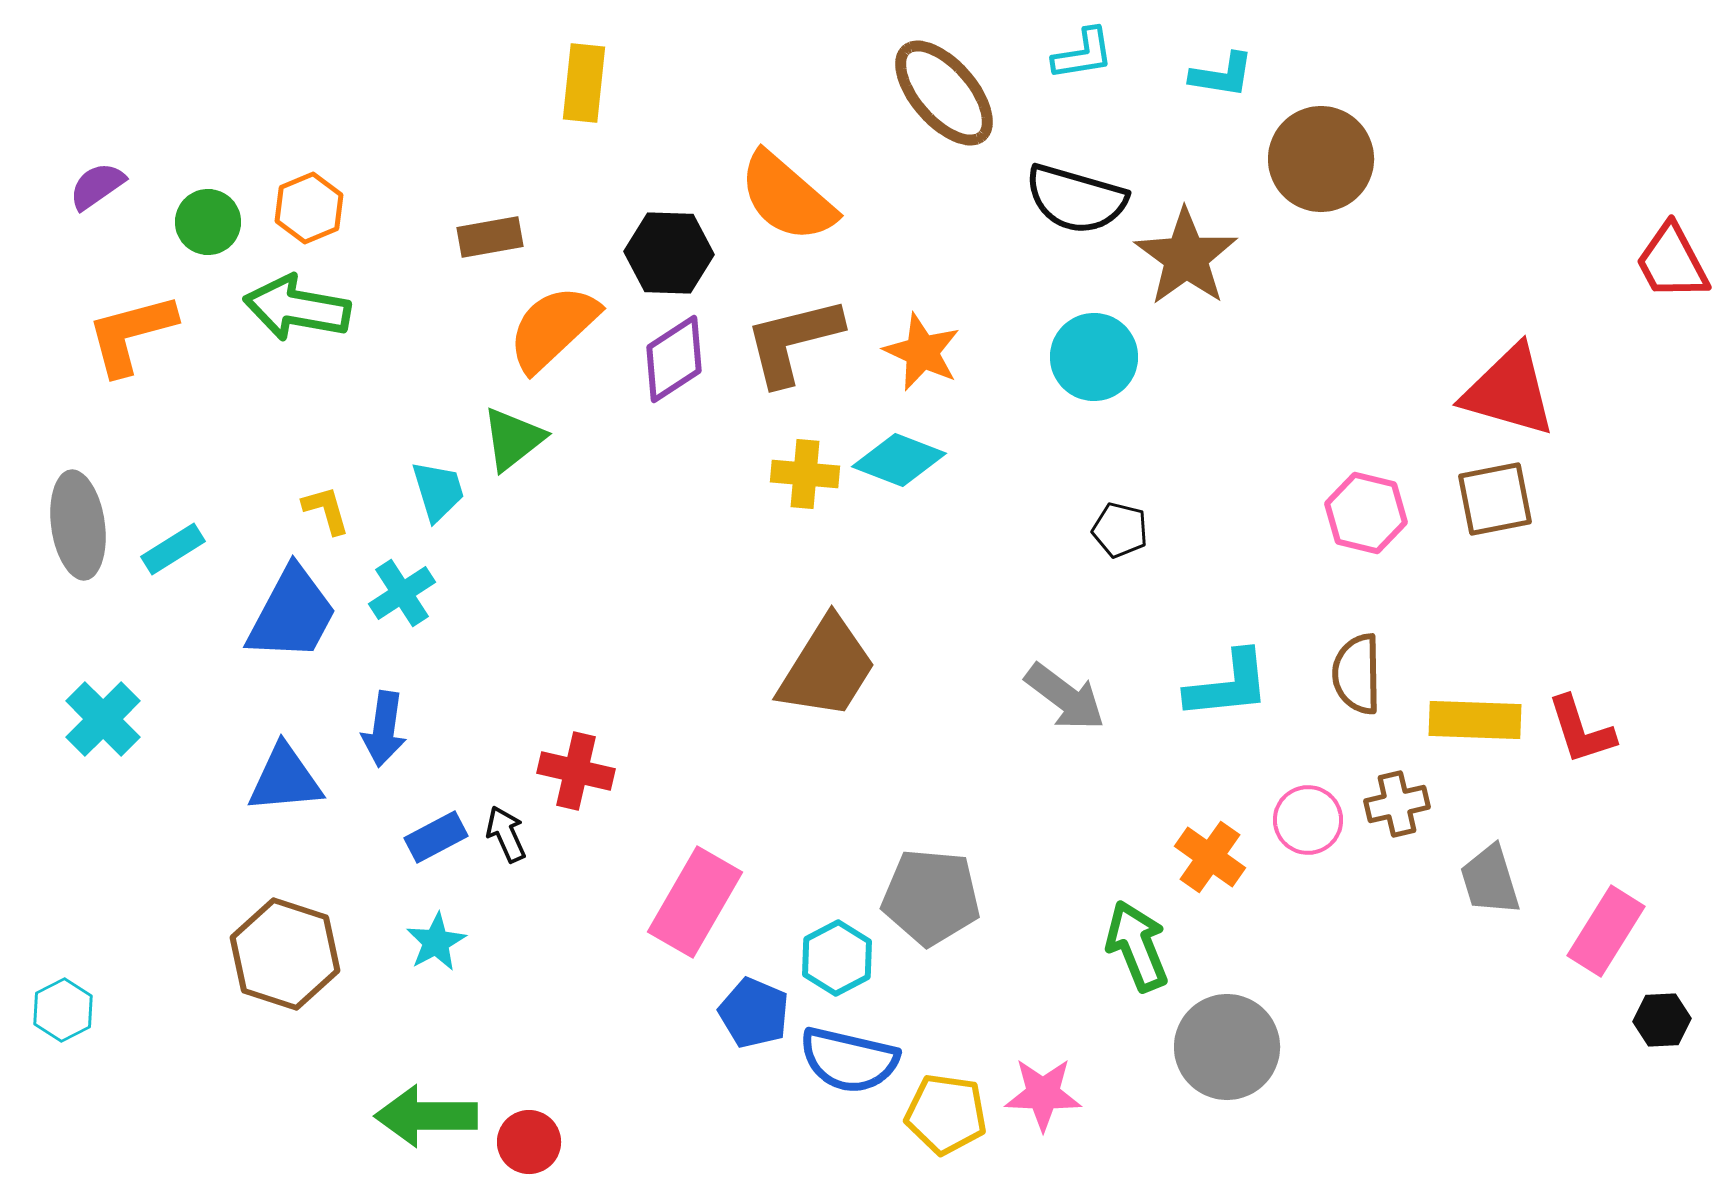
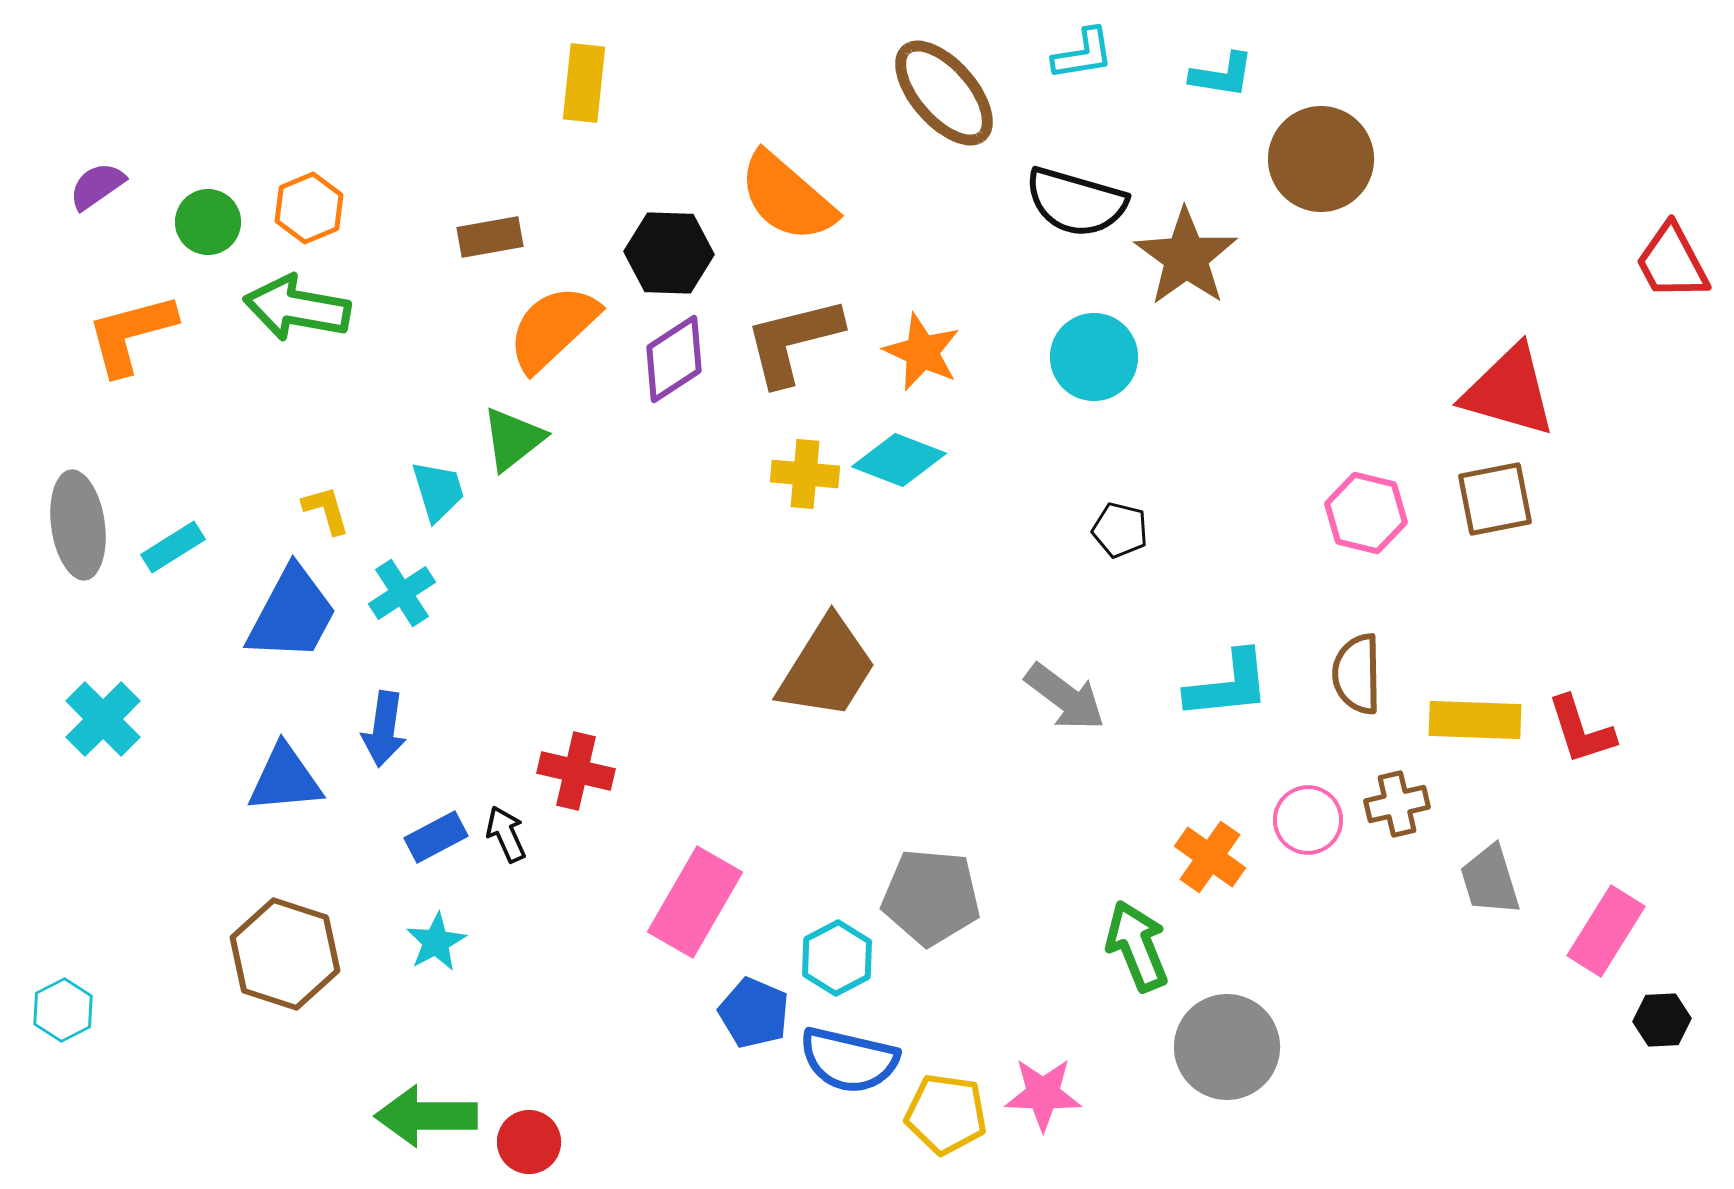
black semicircle at (1076, 199): moved 3 px down
cyan rectangle at (173, 549): moved 2 px up
